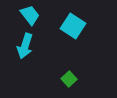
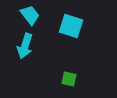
cyan square: moved 2 px left; rotated 15 degrees counterclockwise
green square: rotated 35 degrees counterclockwise
